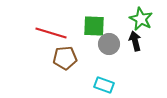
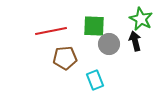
red line: moved 2 px up; rotated 28 degrees counterclockwise
cyan rectangle: moved 9 px left, 5 px up; rotated 48 degrees clockwise
